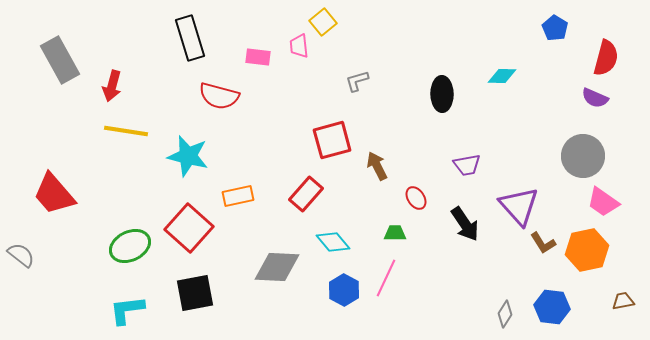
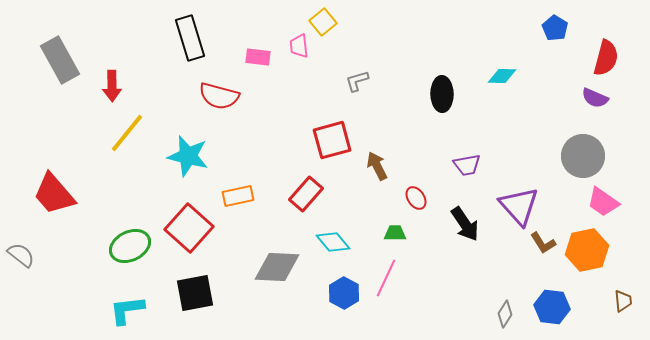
red arrow at (112, 86): rotated 16 degrees counterclockwise
yellow line at (126, 131): moved 1 px right, 2 px down; rotated 60 degrees counterclockwise
blue hexagon at (344, 290): moved 3 px down
brown trapezoid at (623, 301): rotated 95 degrees clockwise
